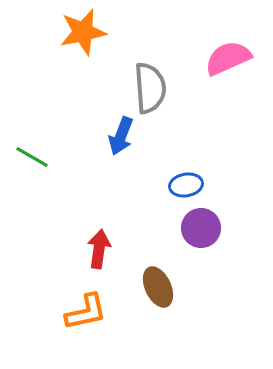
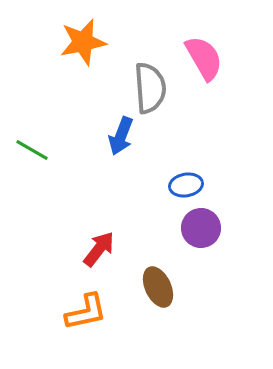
orange star: moved 10 px down
pink semicircle: moved 24 px left; rotated 84 degrees clockwise
green line: moved 7 px up
red arrow: rotated 30 degrees clockwise
